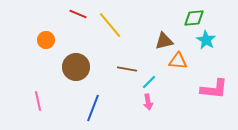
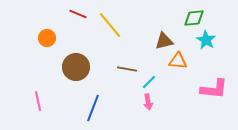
orange circle: moved 1 px right, 2 px up
